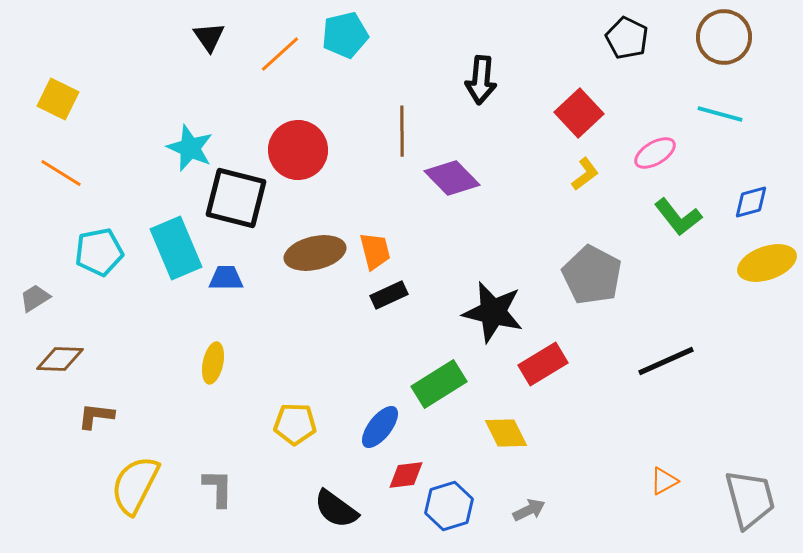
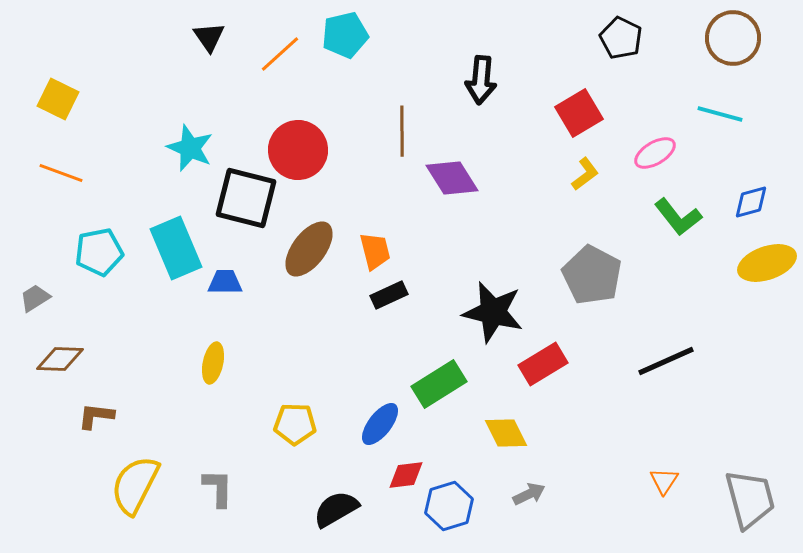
brown circle at (724, 37): moved 9 px right, 1 px down
black pentagon at (627, 38): moved 6 px left
red square at (579, 113): rotated 12 degrees clockwise
orange line at (61, 173): rotated 12 degrees counterclockwise
purple diamond at (452, 178): rotated 12 degrees clockwise
black square at (236, 198): moved 10 px right
brown ellipse at (315, 253): moved 6 px left, 4 px up; rotated 40 degrees counterclockwise
blue trapezoid at (226, 278): moved 1 px left, 4 px down
blue ellipse at (380, 427): moved 3 px up
orange triangle at (664, 481): rotated 28 degrees counterclockwise
black semicircle at (336, 509): rotated 114 degrees clockwise
gray arrow at (529, 510): moved 16 px up
